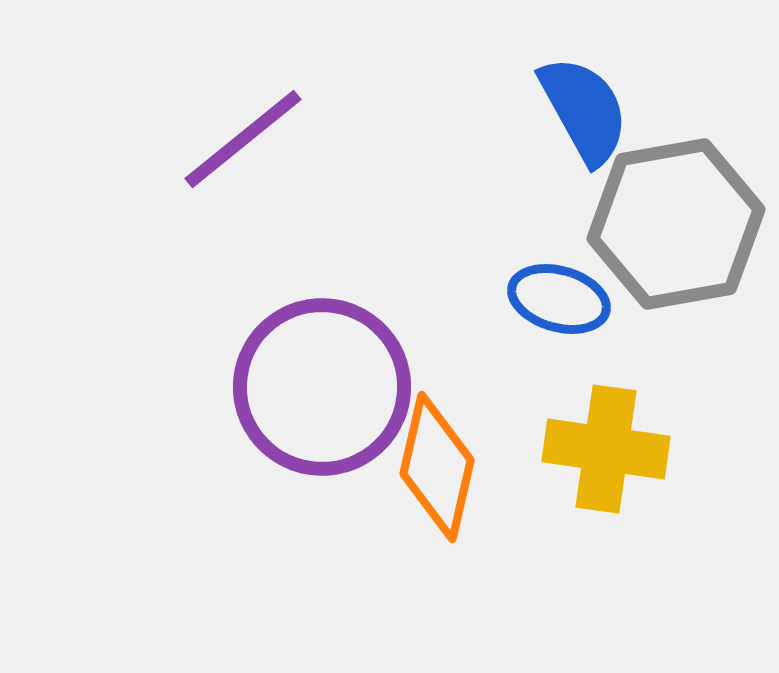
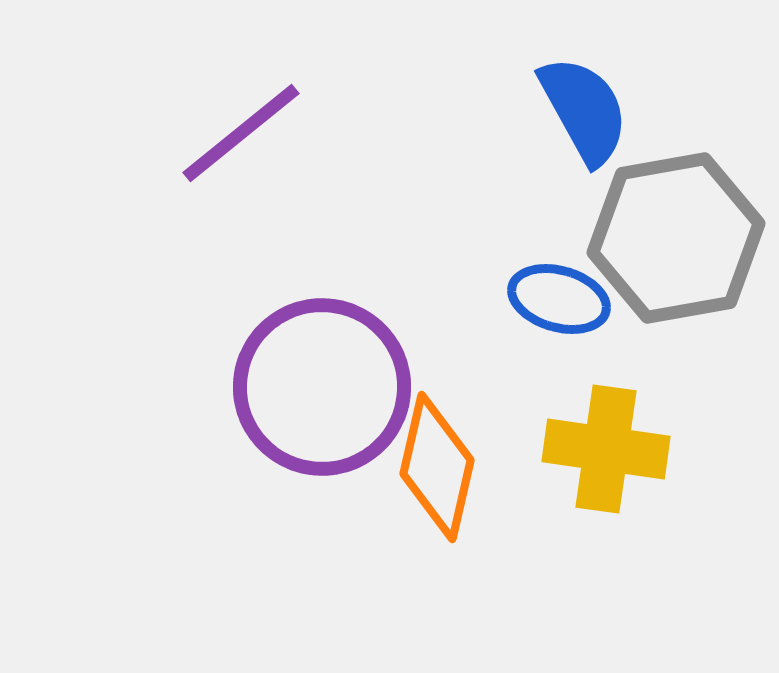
purple line: moved 2 px left, 6 px up
gray hexagon: moved 14 px down
